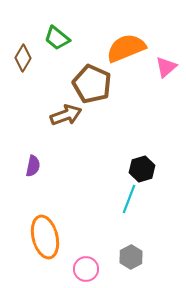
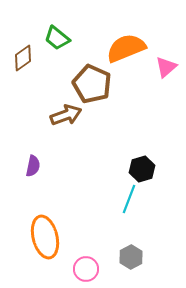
brown diamond: rotated 24 degrees clockwise
